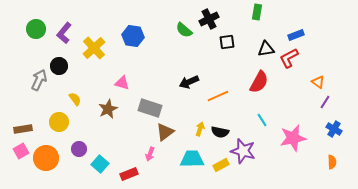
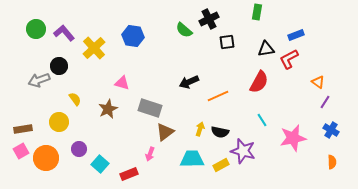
purple L-shape: rotated 100 degrees clockwise
red L-shape: moved 1 px down
gray arrow: rotated 135 degrees counterclockwise
blue cross: moved 3 px left, 1 px down
